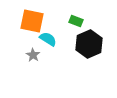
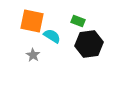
green rectangle: moved 2 px right
cyan semicircle: moved 4 px right, 3 px up
black hexagon: rotated 16 degrees clockwise
